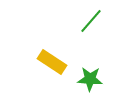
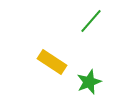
green star: moved 1 px left, 3 px down; rotated 25 degrees counterclockwise
